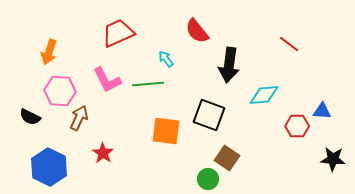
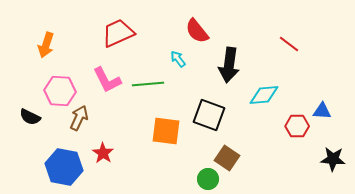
orange arrow: moved 3 px left, 7 px up
cyan arrow: moved 12 px right
blue hexagon: moved 15 px right; rotated 15 degrees counterclockwise
